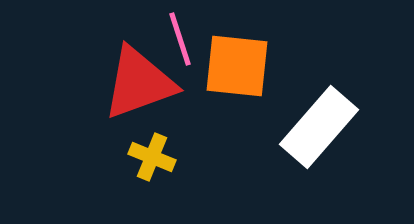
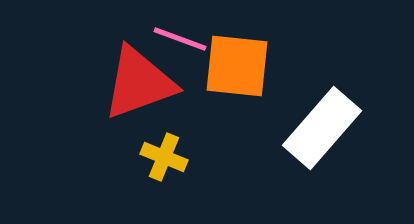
pink line: rotated 52 degrees counterclockwise
white rectangle: moved 3 px right, 1 px down
yellow cross: moved 12 px right
